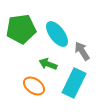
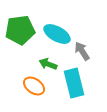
green pentagon: moved 1 px left, 1 px down
cyan ellipse: rotated 24 degrees counterclockwise
cyan rectangle: rotated 40 degrees counterclockwise
